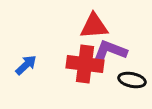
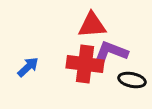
red triangle: moved 2 px left, 1 px up
purple L-shape: moved 1 px right, 1 px down
blue arrow: moved 2 px right, 2 px down
